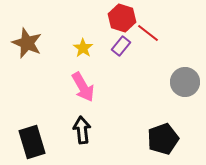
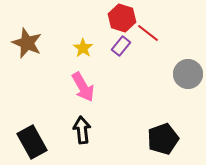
gray circle: moved 3 px right, 8 px up
black rectangle: rotated 12 degrees counterclockwise
